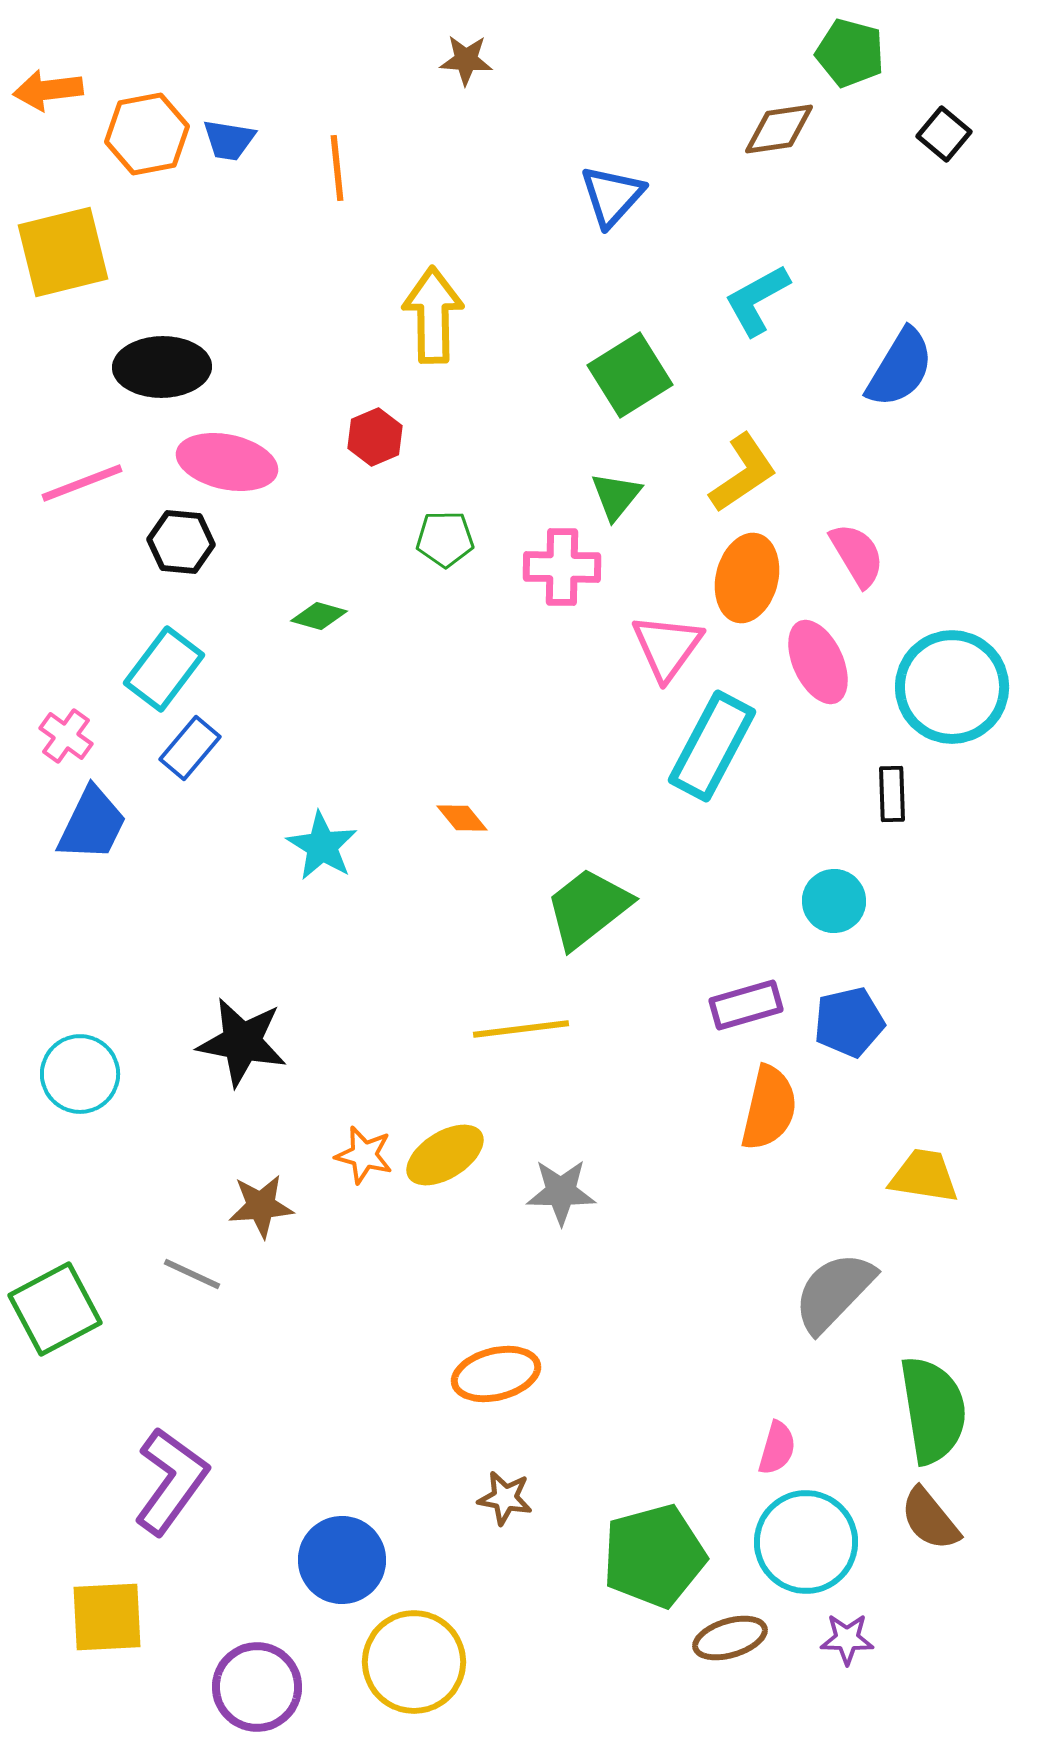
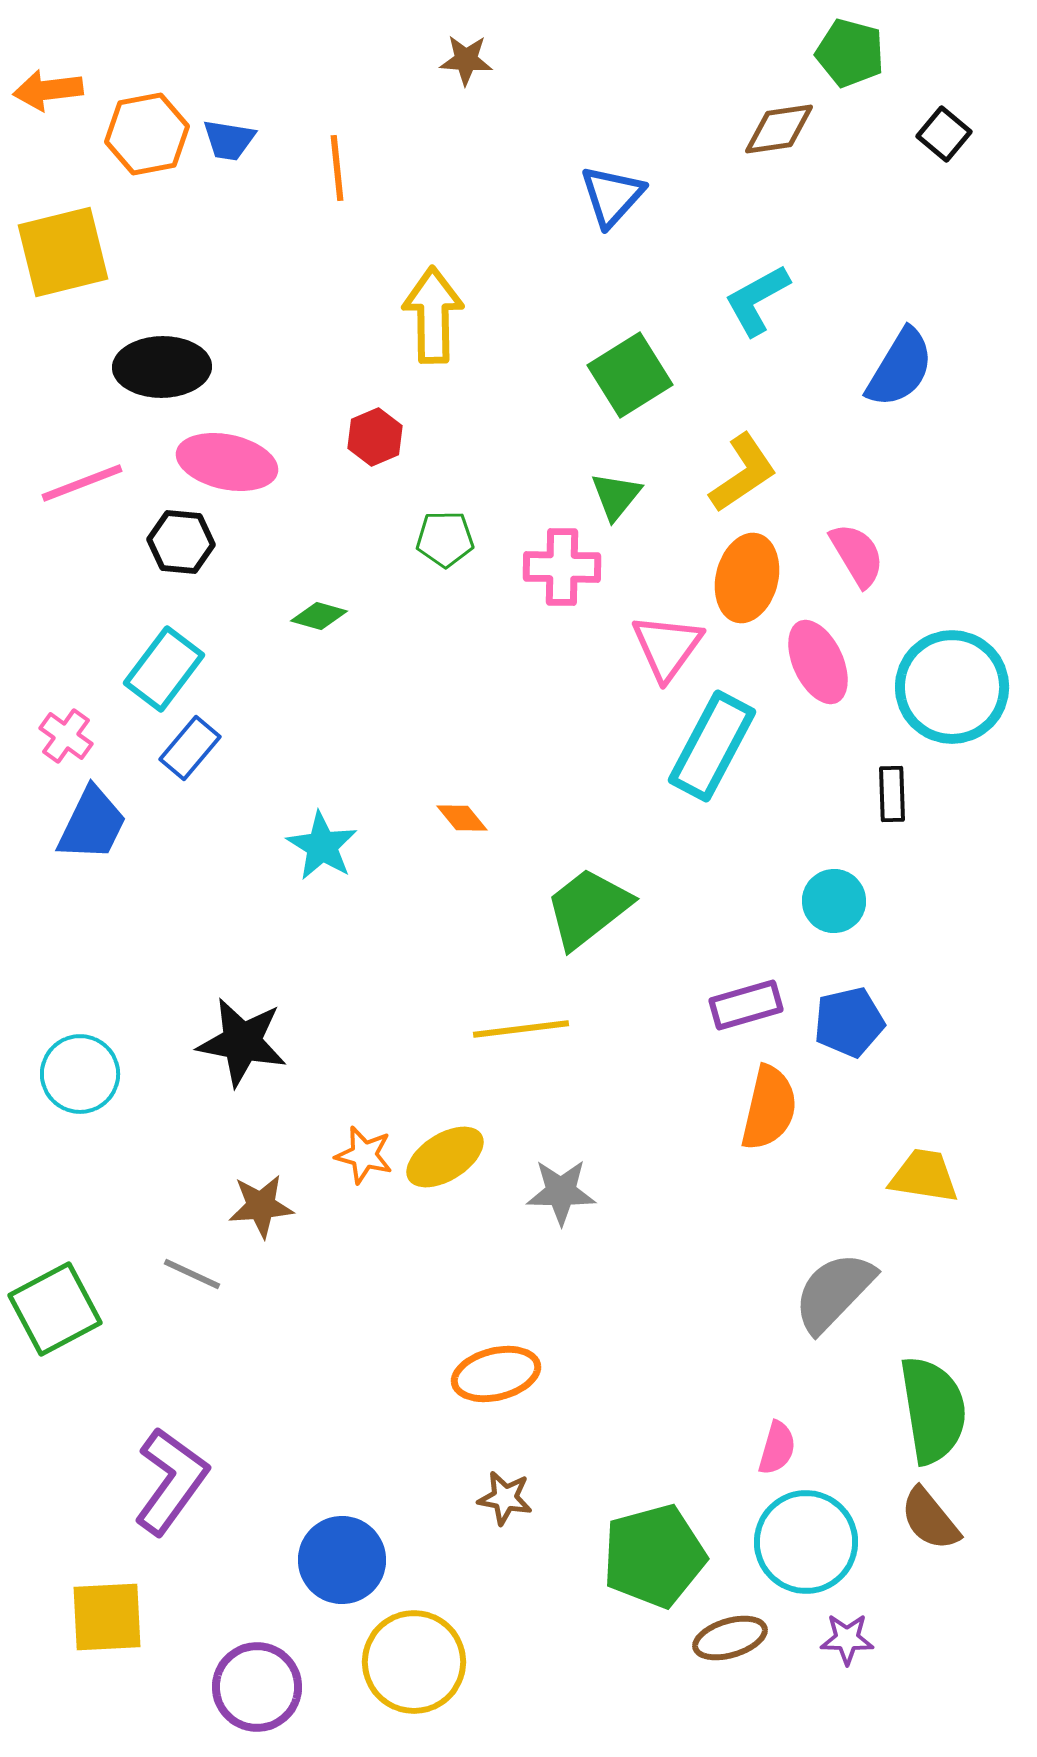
yellow ellipse at (445, 1155): moved 2 px down
